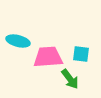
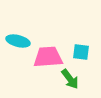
cyan square: moved 2 px up
